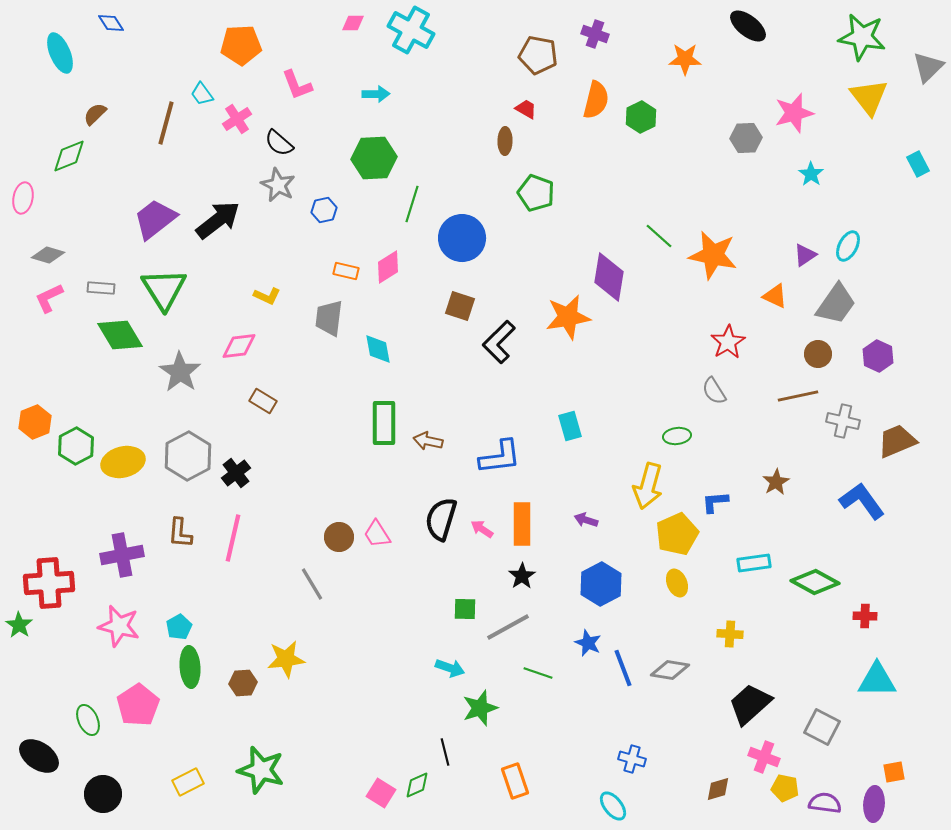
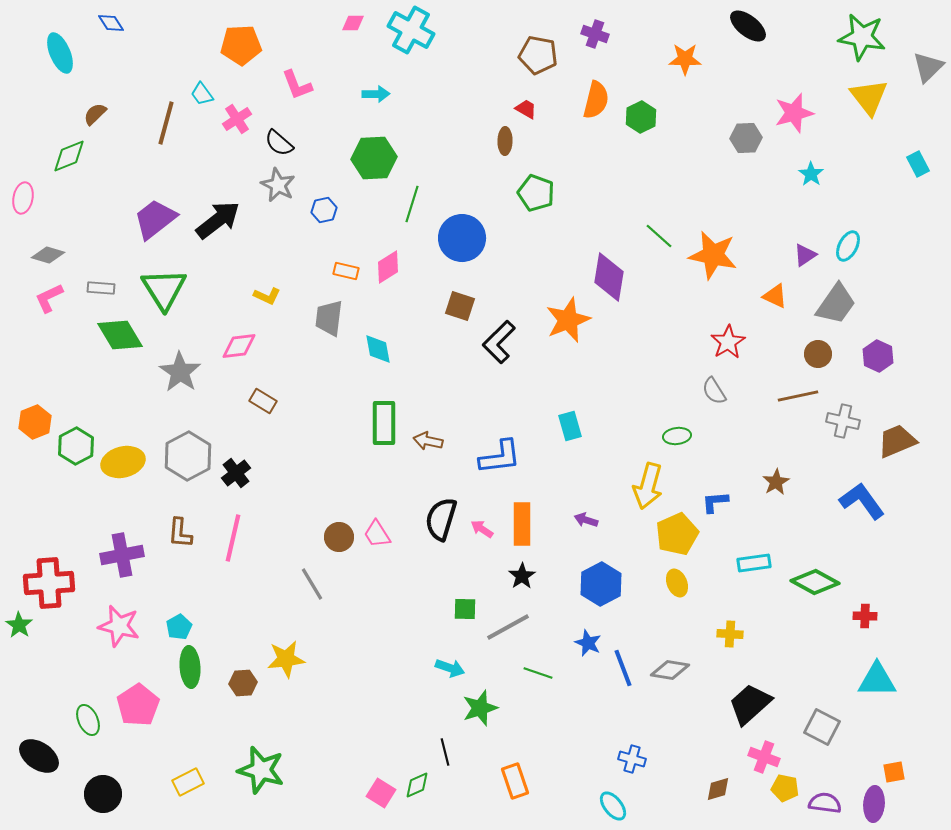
orange star at (568, 317): moved 3 px down; rotated 12 degrees counterclockwise
